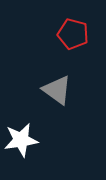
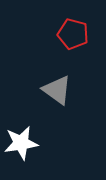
white star: moved 3 px down
